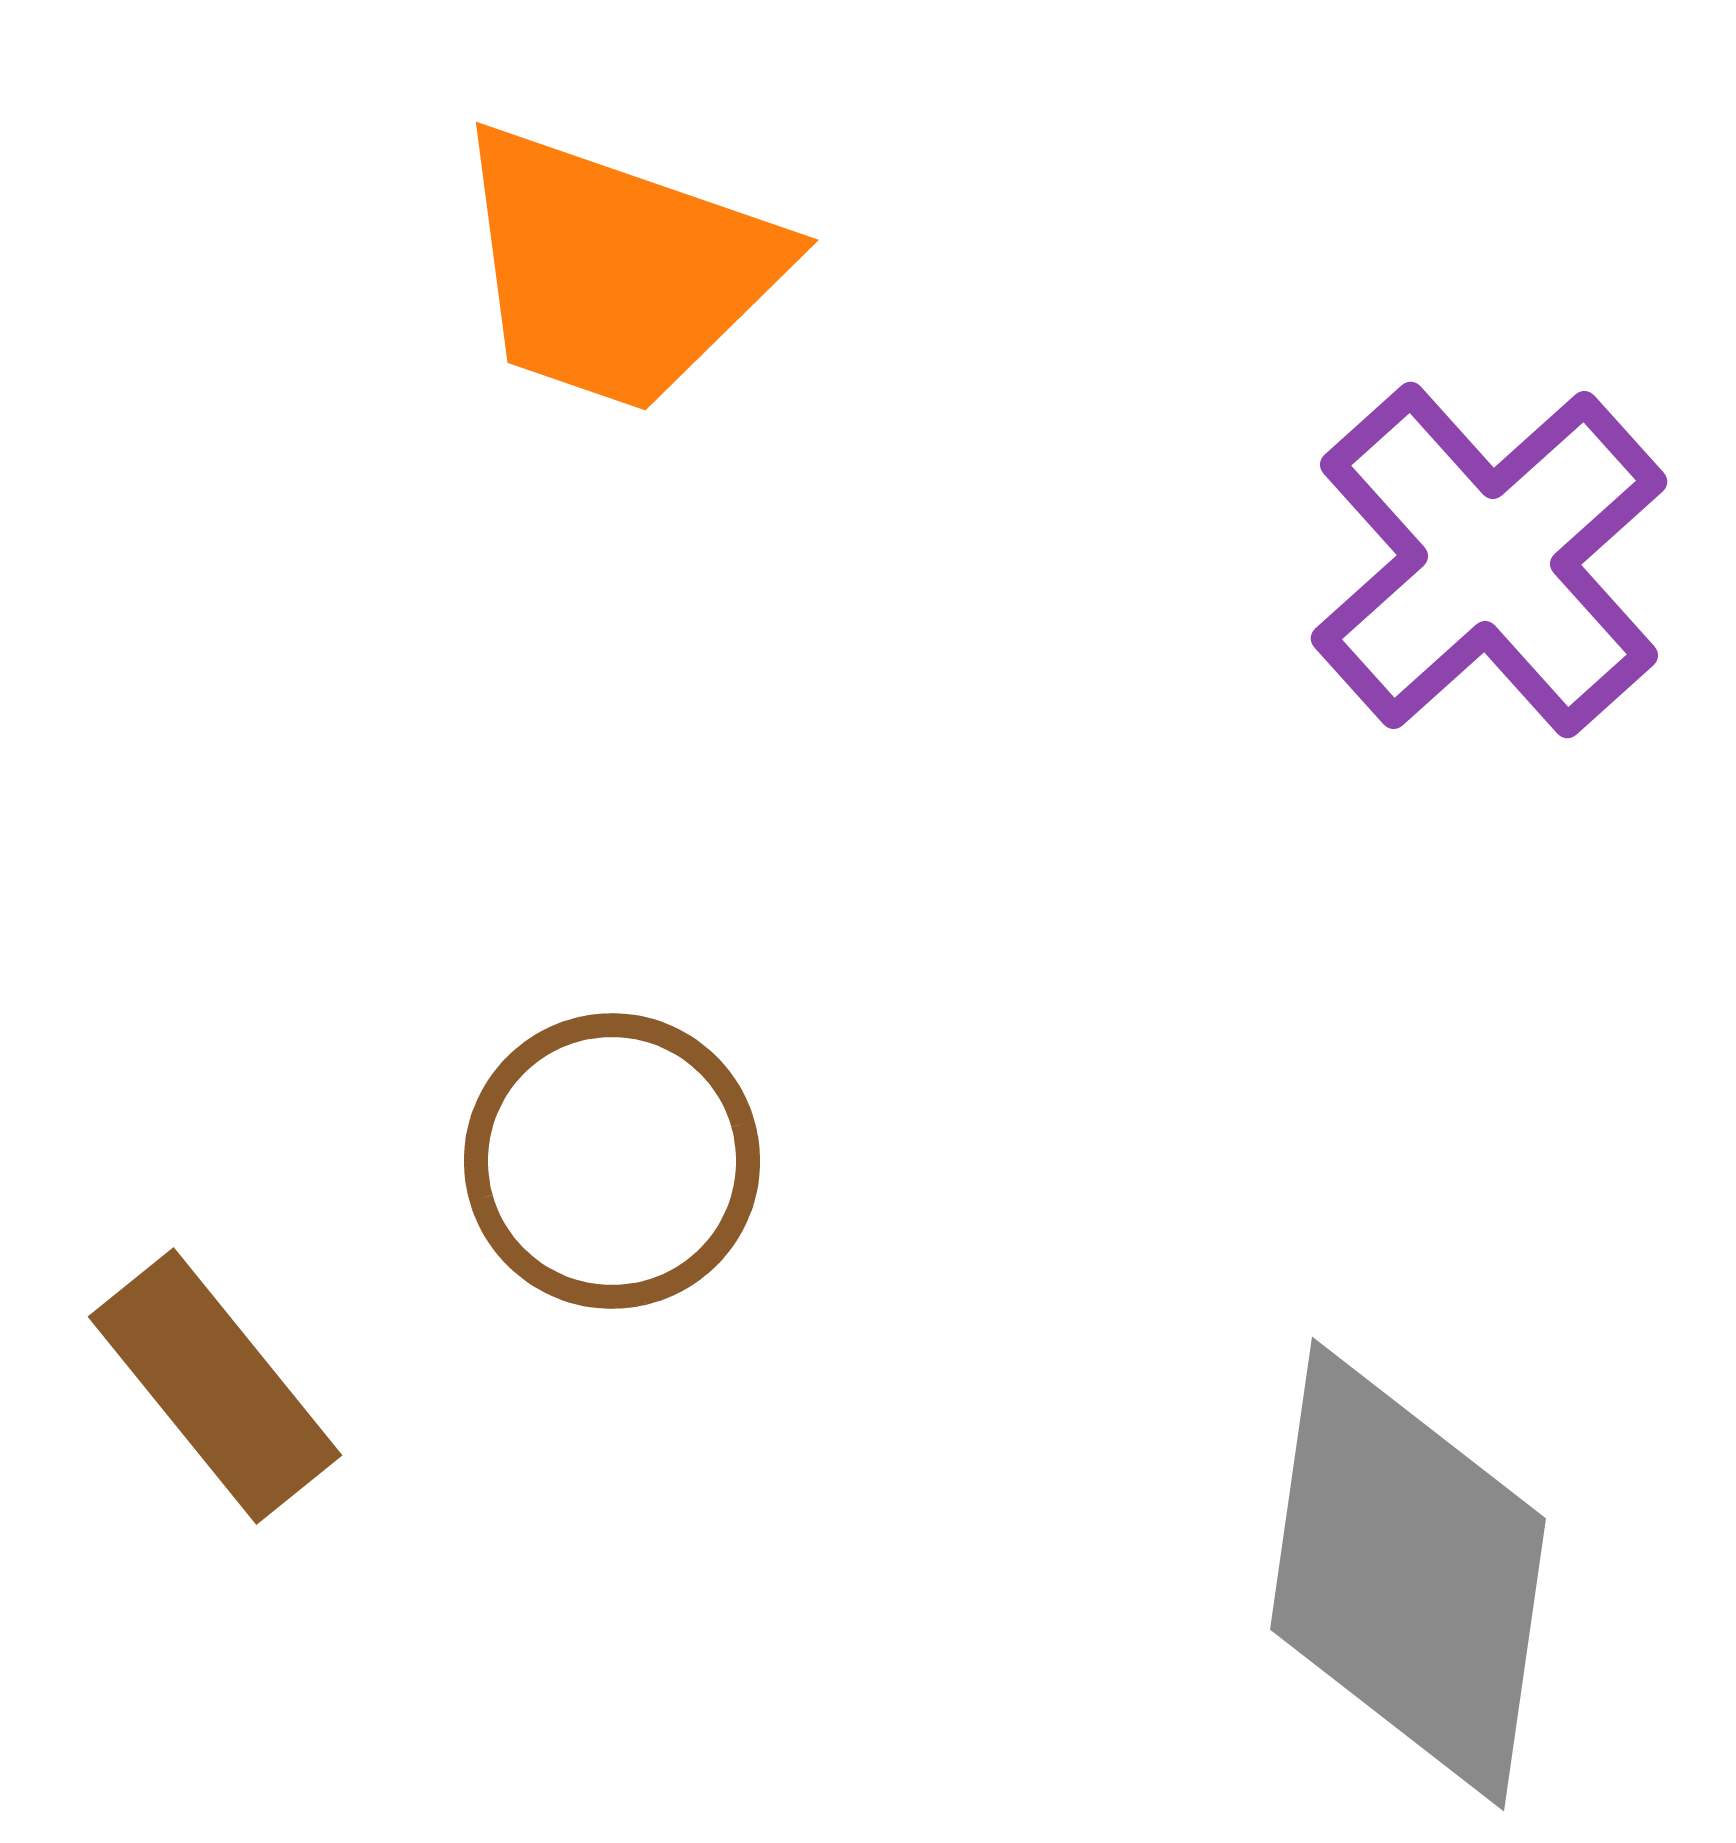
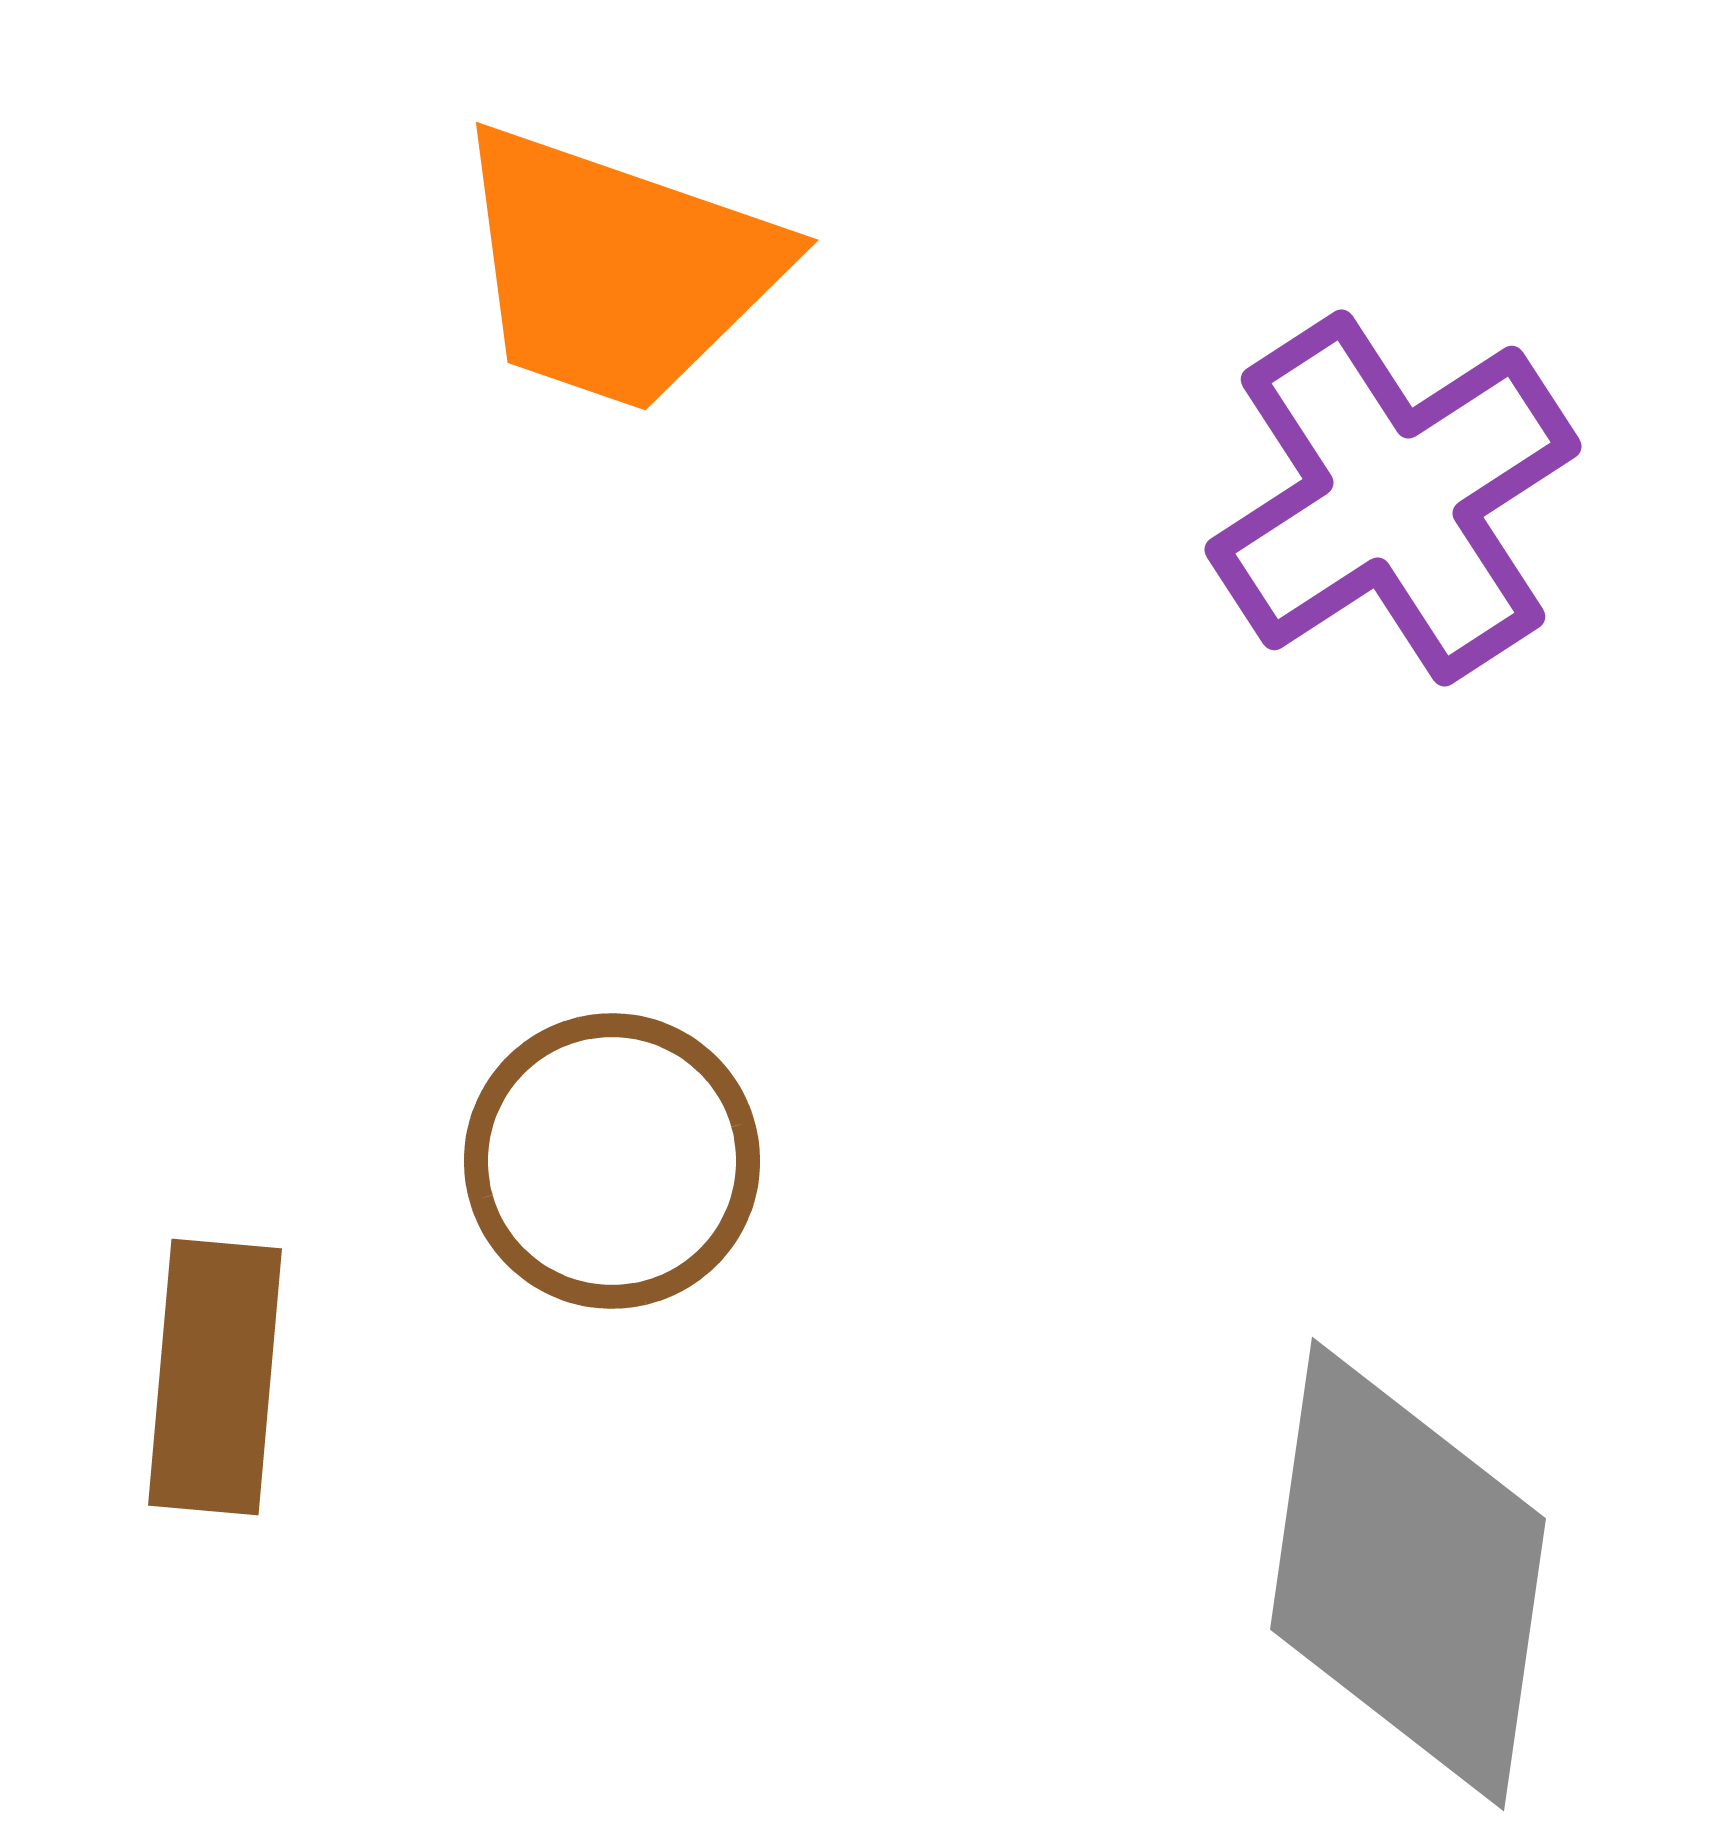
purple cross: moved 96 px left, 62 px up; rotated 9 degrees clockwise
brown rectangle: moved 9 px up; rotated 44 degrees clockwise
